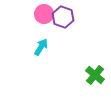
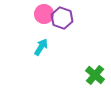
purple hexagon: moved 1 px left, 1 px down
